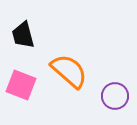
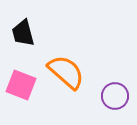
black trapezoid: moved 2 px up
orange semicircle: moved 3 px left, 1 px down
